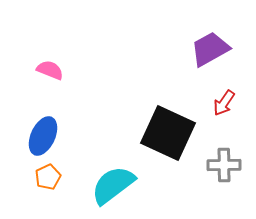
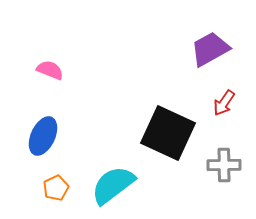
orange pentagon: moved 8 px right, 11 px down
